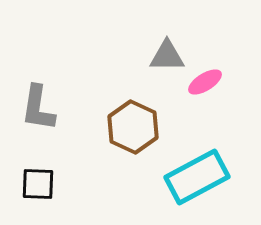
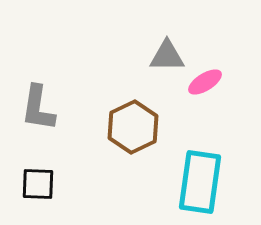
brown hexagon: rotated 9 degrees clockwise
cyan rectangle: moved 3 px right, 5 px down; rotated 54 degrees counterclockwise
